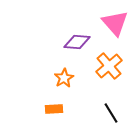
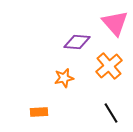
orange star: rotated 18 degrees clockwise
orange rectangle: moved 15 px left, 3 px down
